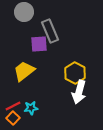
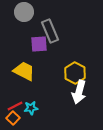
yellow trapezoid: rotated 65 degrees clockwise
red line: moved 2 px right
